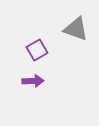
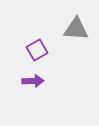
gray triangle: rotated 16 degrees counterclockwise
